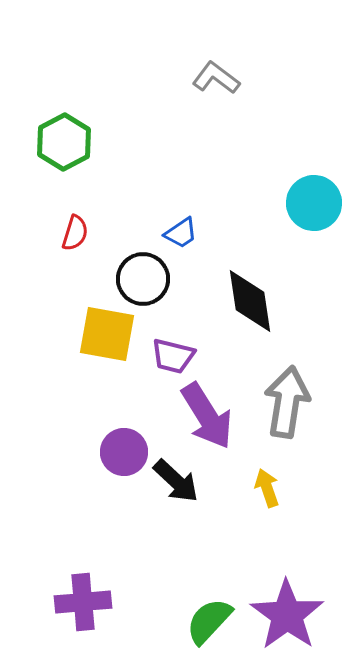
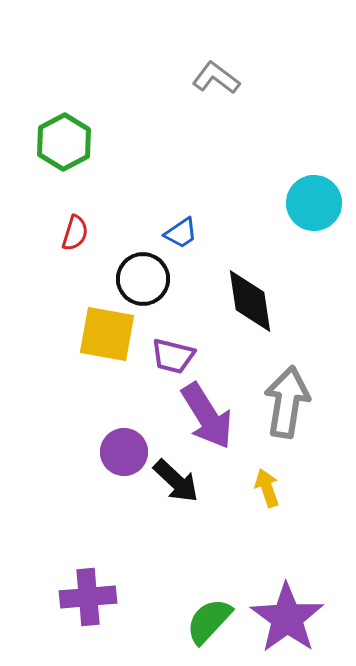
purple cross: moved 5 px right, 5 px up
purple star: moved 3 px down
